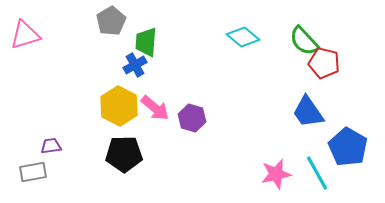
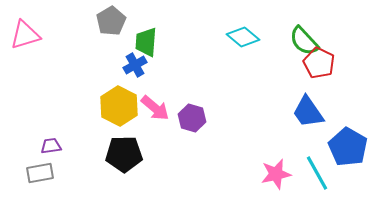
red pentagon: moved 5 px left; rotated 12 degrees clockwise
gray rectangle: moved 7 px right, 1 px down
